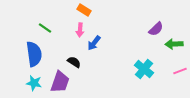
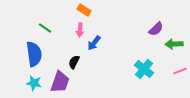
black semicircle: rotated 96 degrees counterclockwise
